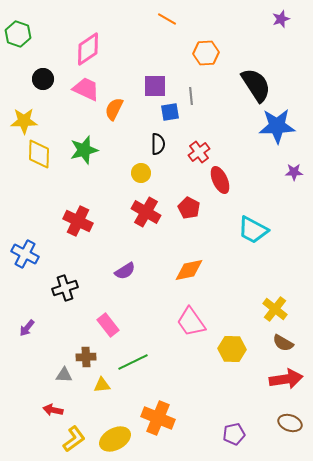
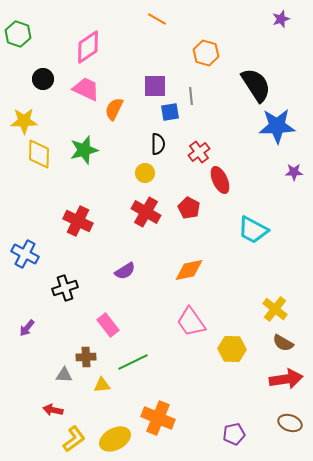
orange line at (167, 19): moved 10 px left
pink diamond at (88, 49): moved 2 px up
orange hexagon at (206, 53): rotated 20 degrees clockwise
yellow circle at (141, 173): moved 4 px right
